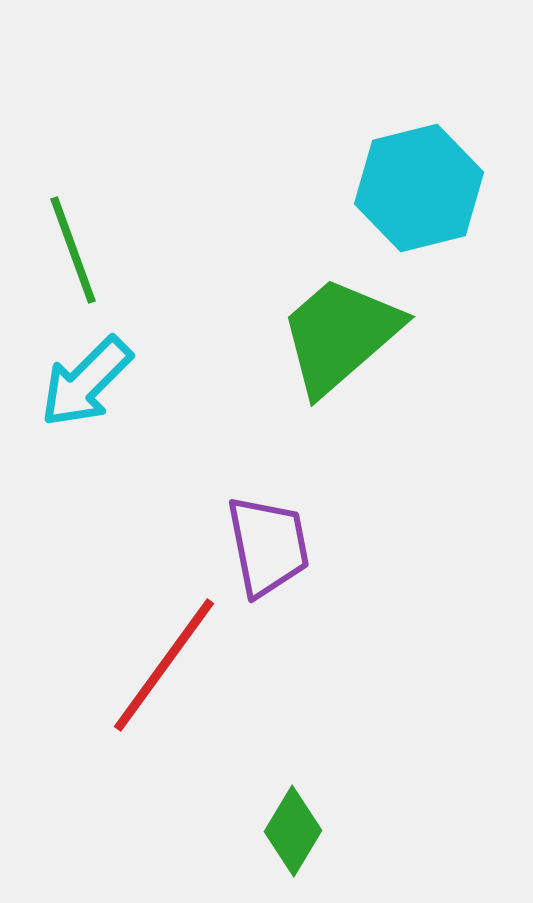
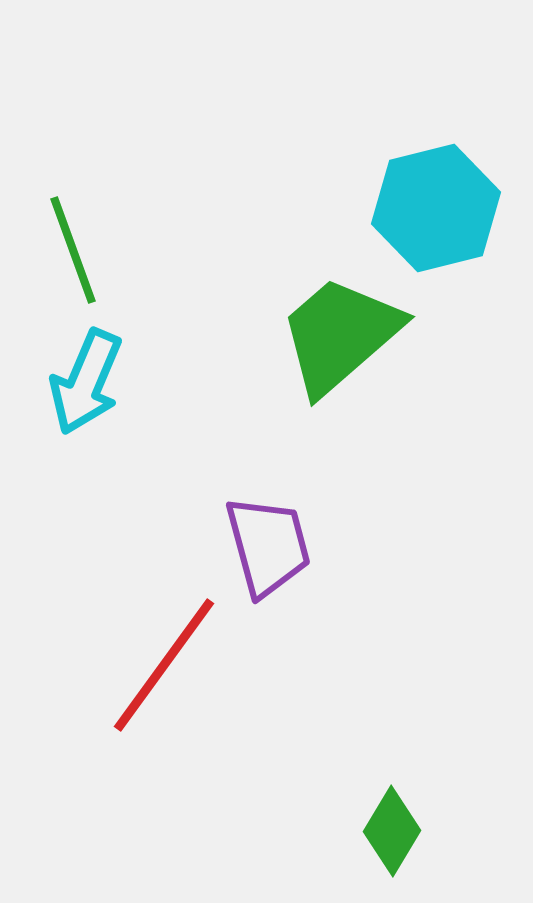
cyan hexagon: moved 17 px right, 20 px down
cyan arrow: rotated 22 degrees counterclockwise
purple trapezoid: rotated 4 degrees counterclockwise
green diamond: moved 99 px right
